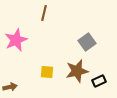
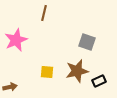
gray square: rotated 36 degrees counterclockwise
